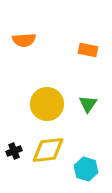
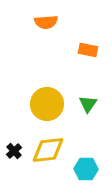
orange semicircle: moved 22 px right, 18 px up
black cross: rotated 21 degrees counterclockwise
cyan hexagon: rotated 15 degrees counterclockwise
